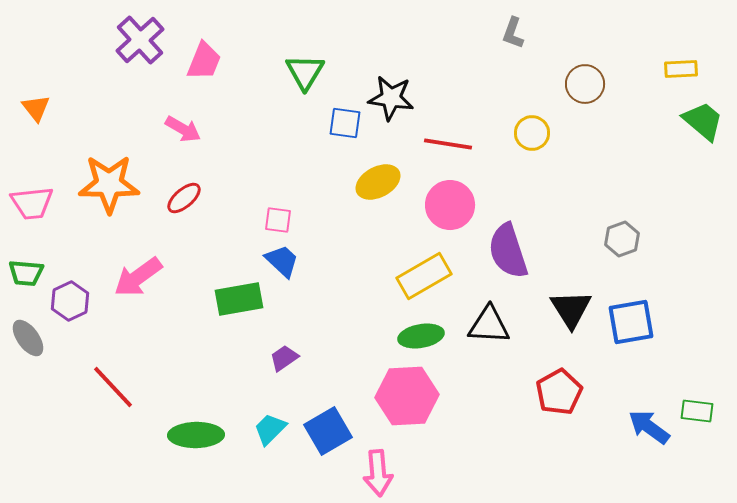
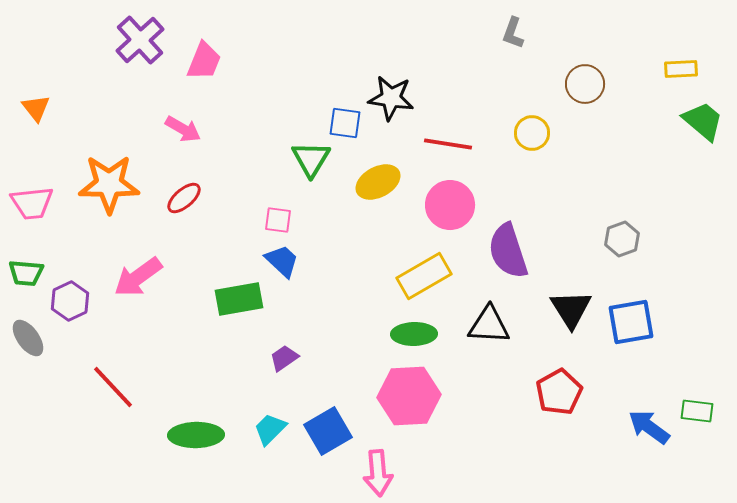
green triangle at (305, 72): moved 6 px right, 87 px down
green ellipse at (421, 336): moved 7 px left, 2 px up; rotated 9 degrees clockwise
pink hexagon at (407, 396): moved 2 px right
